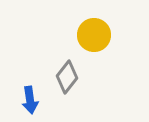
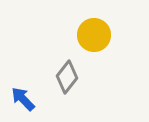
blue arrow: moved 7 px left, 1 px up; rotated 144 degrees clockwise
